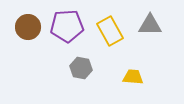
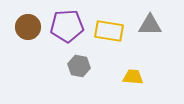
yellow rectangle: moved 1 px left; rotated 52 degrees counterclockwise
gray hexagon: moved 2 px left, 2 px up
